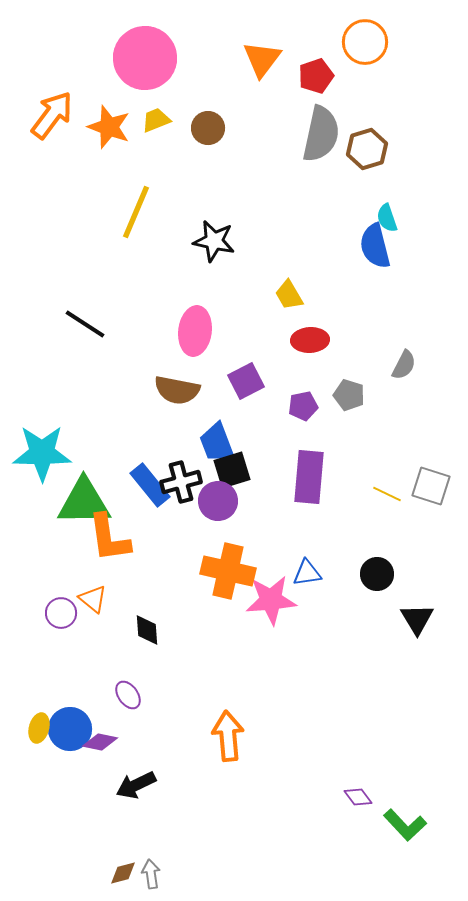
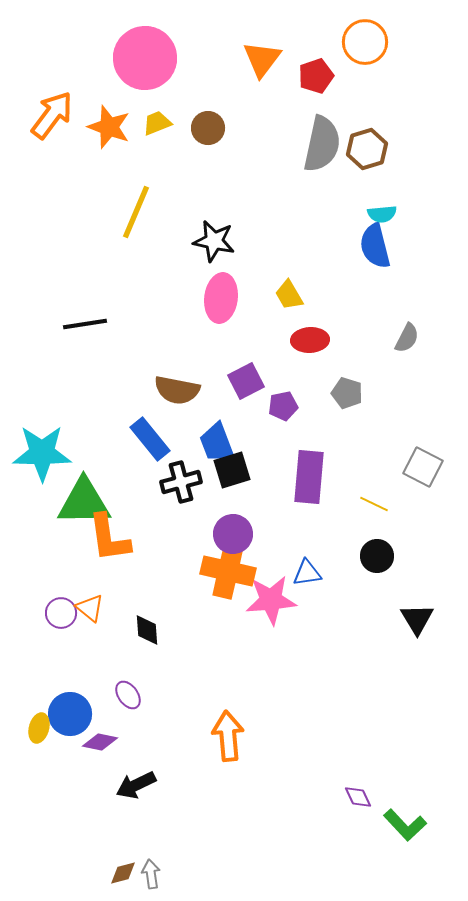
yellow trapezoid at (156, 120): moved 1 px right, 3 px down
gray semicircle at (321, 134): moved 1 px right, 10 px down
cyan semicircle at (387, 218): moved 5 px left, 4 px up; rotated 76 degrees counterclockwise
black line at (85, 324): rotated 42 degrees counterclockwise
pink ellipse at (195, 331): moved 26 px right, 33 px up
gray semicircle at (404, 365): moved 3 px right, 27 px up
gray pentagon at (349, 395): moved 2 px left, 2 px up
purple pentagon at (303, 406): moved 20 px left
blue rectangle at (150, 485): moved 46 px up
gray square at (431, 486): moved 8 px left, 19 px up; rotated 9 degrees clockwise
yellow line at (387, 494): moved 13 px left, 10 px down
purple circle at (218, 501): moved 15 px right, 33 px down
black circle at (377, 574): moved 18 px up
orange triangle at (93, 599): moved 3 px left, 9 px down
blue circle at (70, 729): moved 15 px up
purple diamond at (358, 797): rotated 12 degrees clockwise
